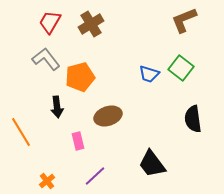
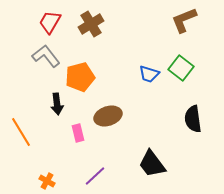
gray L-shape: moved 3 px up
black arrow: moved 3 px up
pink rectangle: moved 8 px up
orange cross: rotated 21 degrees counterclockwise
